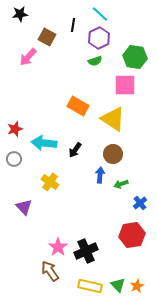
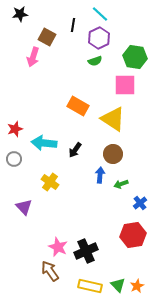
pink arrow: moved 5 px right; rotated 24 degrees counterclockwise
red hexagon: moved 1 px right
pink star: rotated 12 degrees counterclockwise
